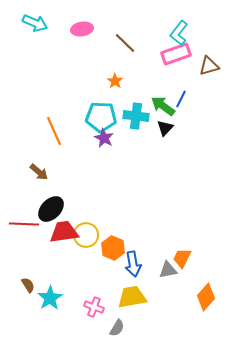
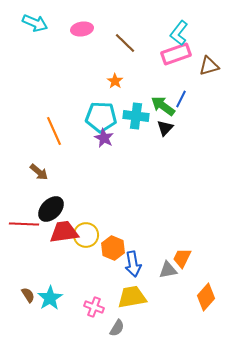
brown semicircle: moved 10 px down
